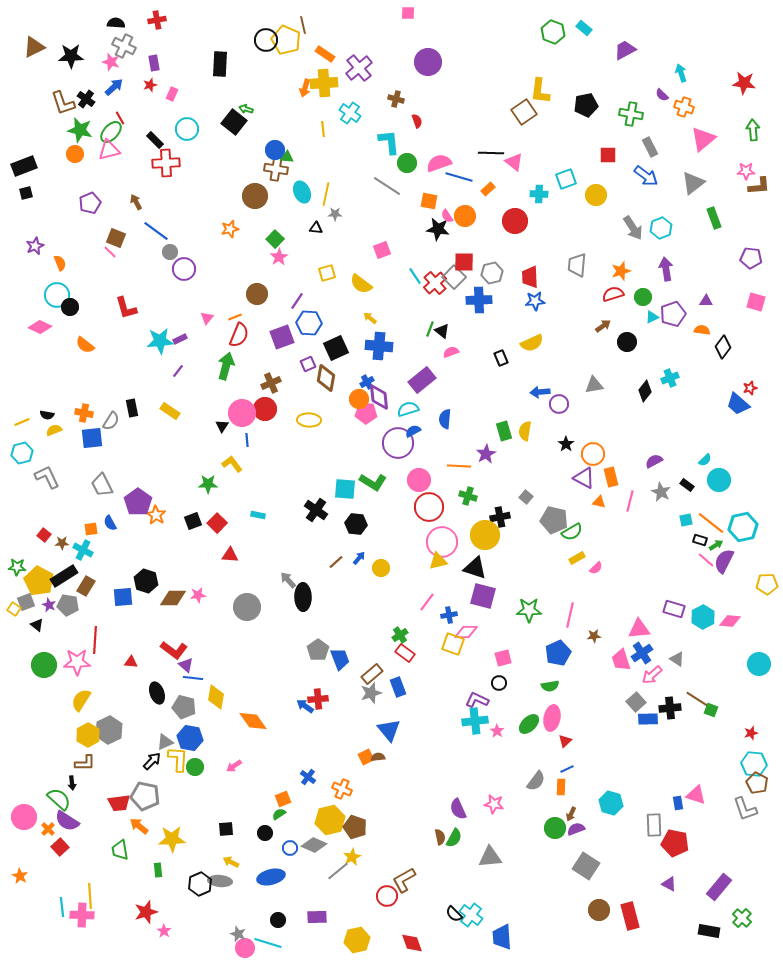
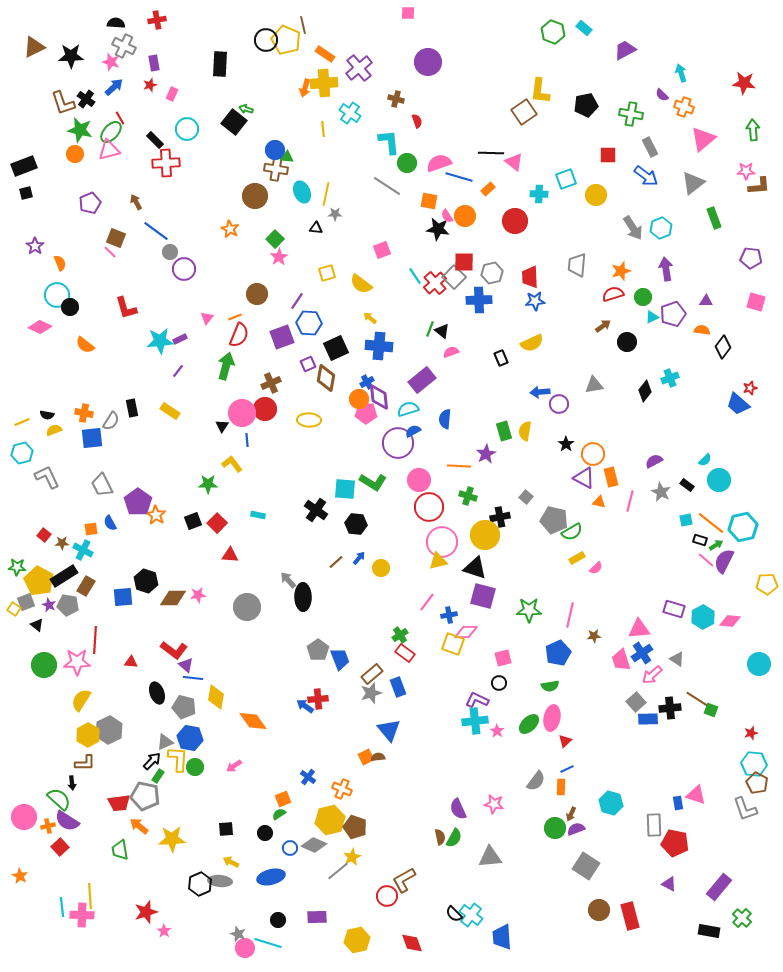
orange star at (230, 229): rotated 30 degrees counterclockwise
purple star at (35, 246): rotated 12 degrees counterclockwise
orange cross at (48, 829): moved 3 px up; rotated 32 degrees clockwise
green rectangle at (158, 870): moved 94 px up; rotated 40 degrees clockwise
